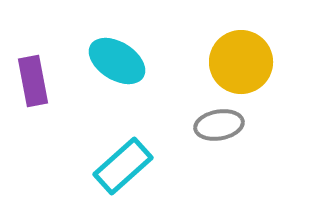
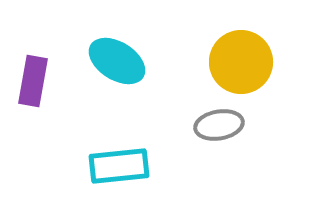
purple rectangle: rotated 21 degrees clockwise
cyan rectangle: moved 4 px left; rotated 36 degrees clockwise
